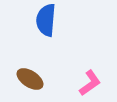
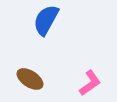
blue semicircle: rotated 24 degrees clockwise
